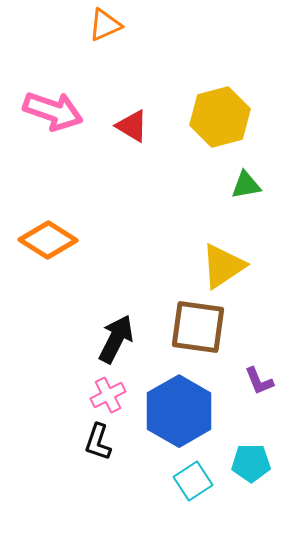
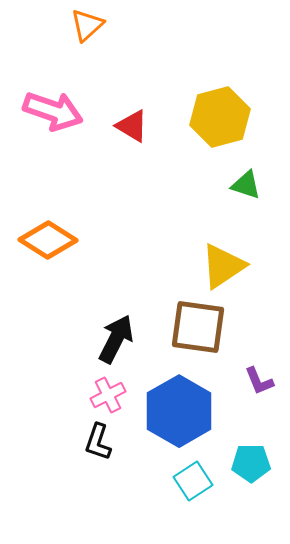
orange triangle: moved 18 px left; rotated 18 degrees counterclockwise
green triangle: rotated 28 degrees clockwise
